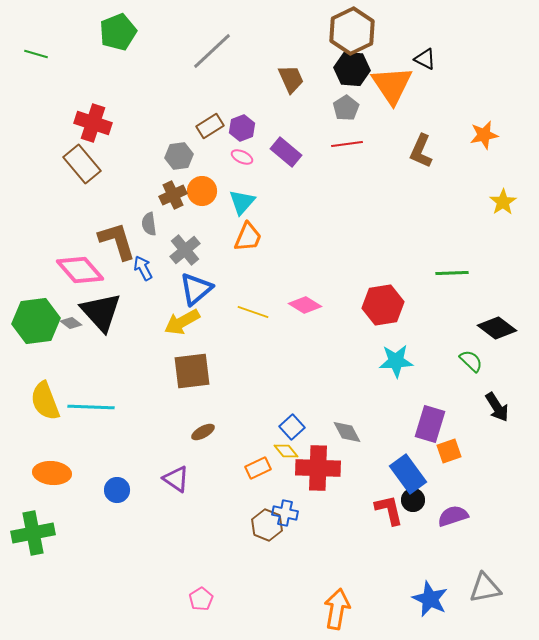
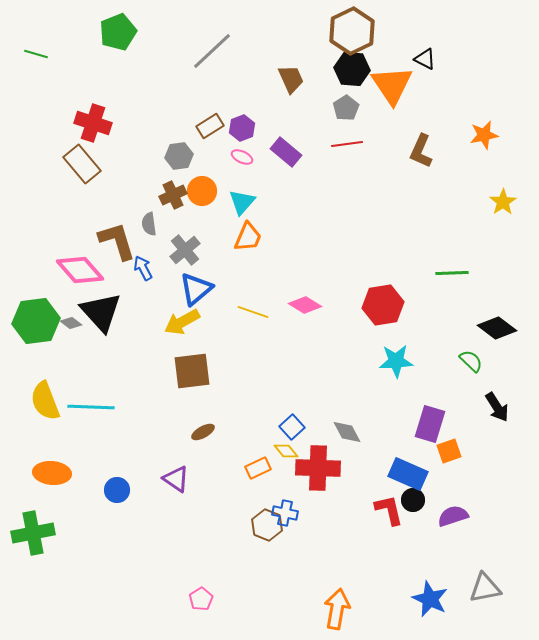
blue rectangle at (408, 474): rotated 30 degrees counterclockwise
